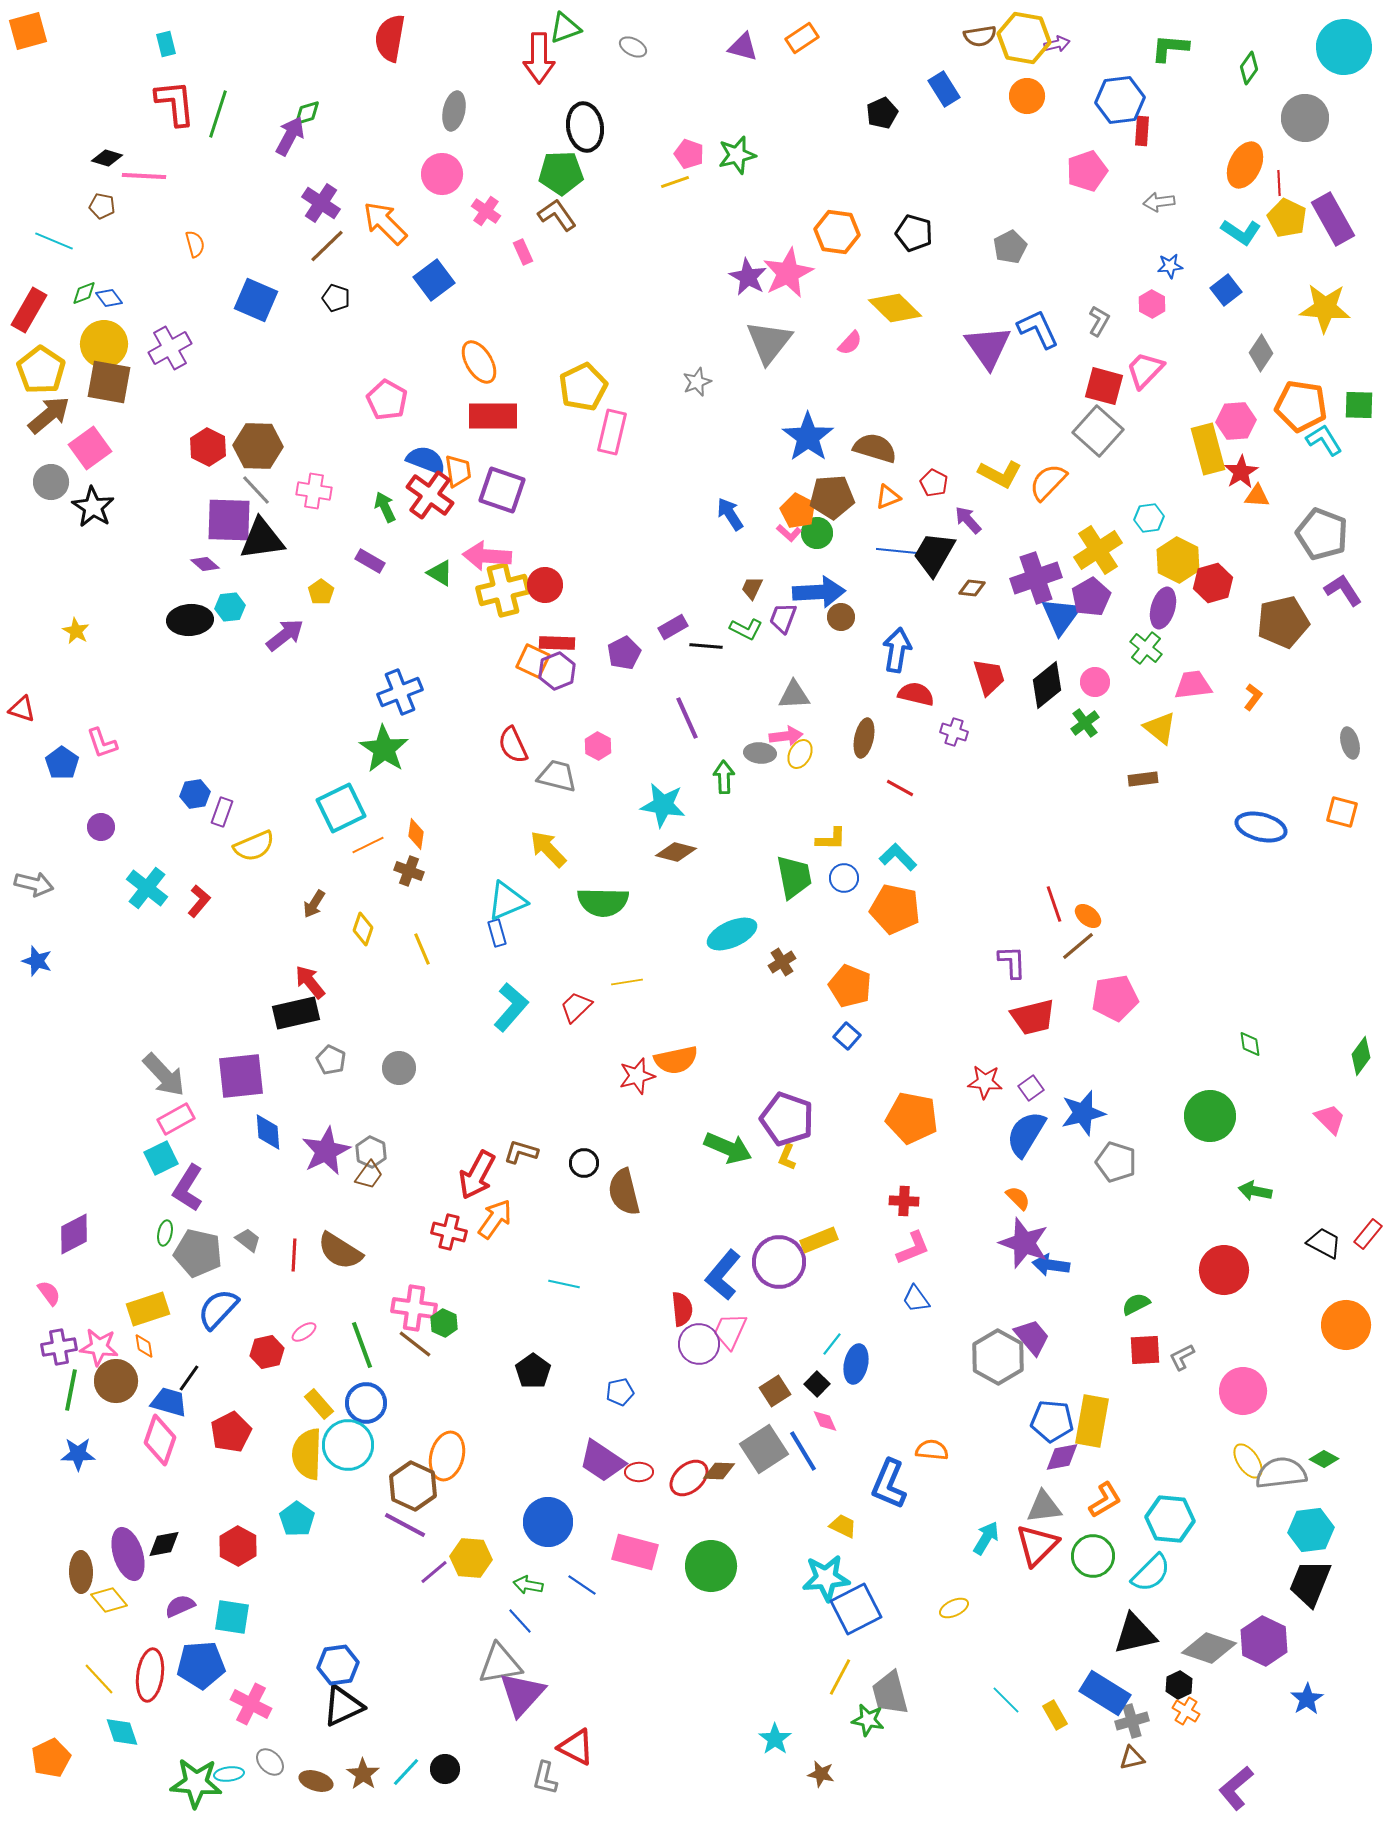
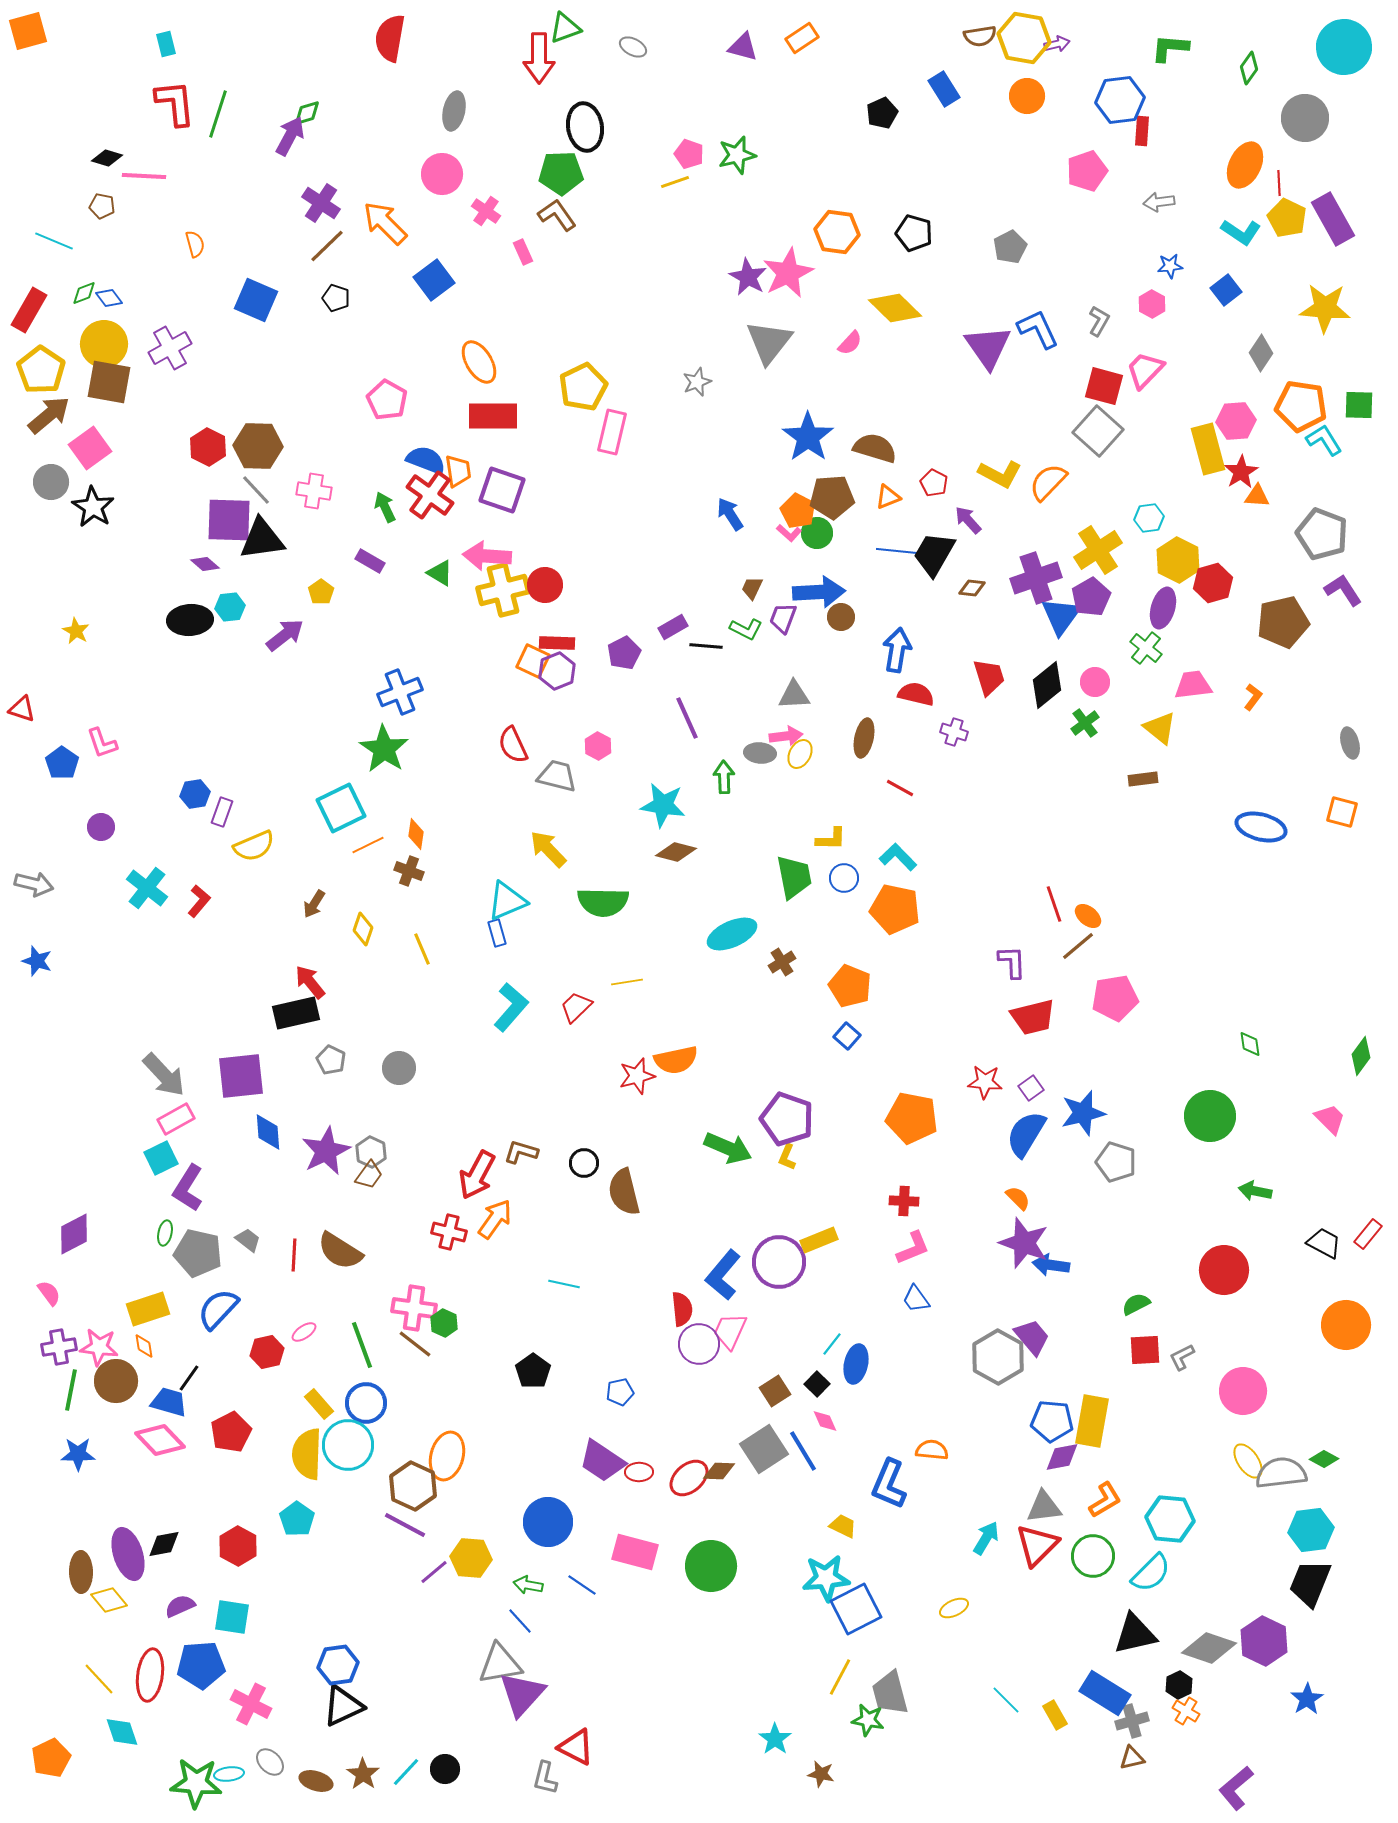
pink diamond at (160, 1440): rotated 63 degrees counterclockwise
